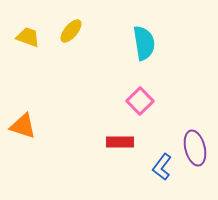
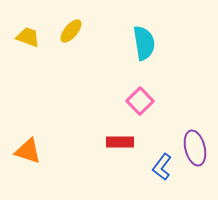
orange triangle: moved 5 px right, 25 px down
